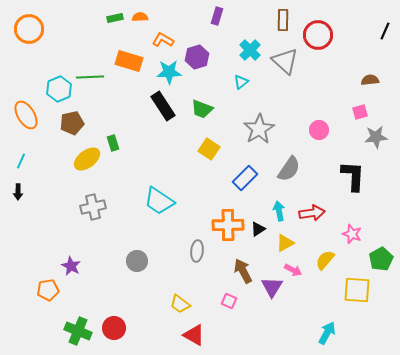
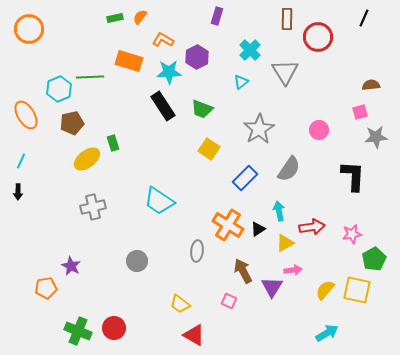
orange semicircle at (140, 17): rotated 49 degrees counterclockwise
brown rectangle at (283, 20): moved 4 px right, 1 px up
black line at (385, 31): moved 21 px left, 13 px up
red circle at (318, 35): moved 2 px down
purple hexagon at (197, 57): rotated 10 degrees counterclockwise
gray triangle at (285, 61): moved 11 px down; rotated 16 degrees clockwise
brown semicircle at (370, 80): moved 1 px right, 5 px down
red arrow at (312, 213): moved 14 px down
orange cross at (228, 225): rotated 32 degrees clockwise
pink star at (352, 234): rotated 30 degrees counterclockwise
green pentagon at (381, 259): moved 7 px left
yellow semicircle at (325, 260): moved 30 px down
pink arrow at (293, 270): rotated 36 degrees counterclockwise
orange pentagon at (48, 290): moved 2 px left, 2 px up
yellow square at (357, 290): rotated 8 degrees clockwise
cyan arrow at (327, 333): rotated 30 degrees clockwise
